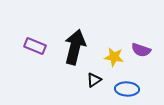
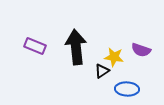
black arrow: moved 1 px right; rotated 20 degrees counterclockwise
black triangle: moved 8 px right, 9 px up
